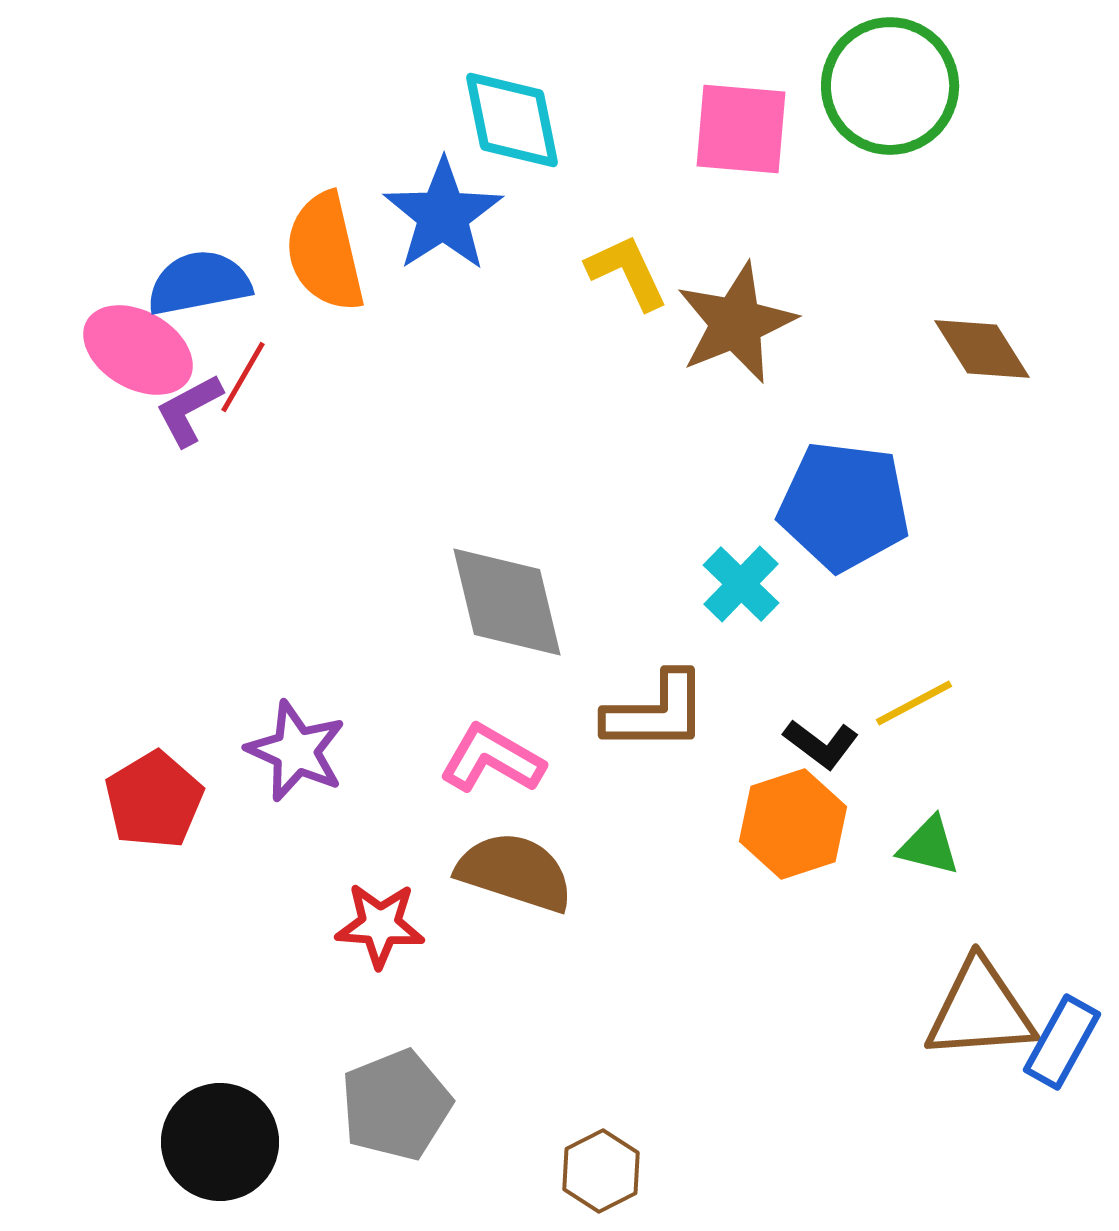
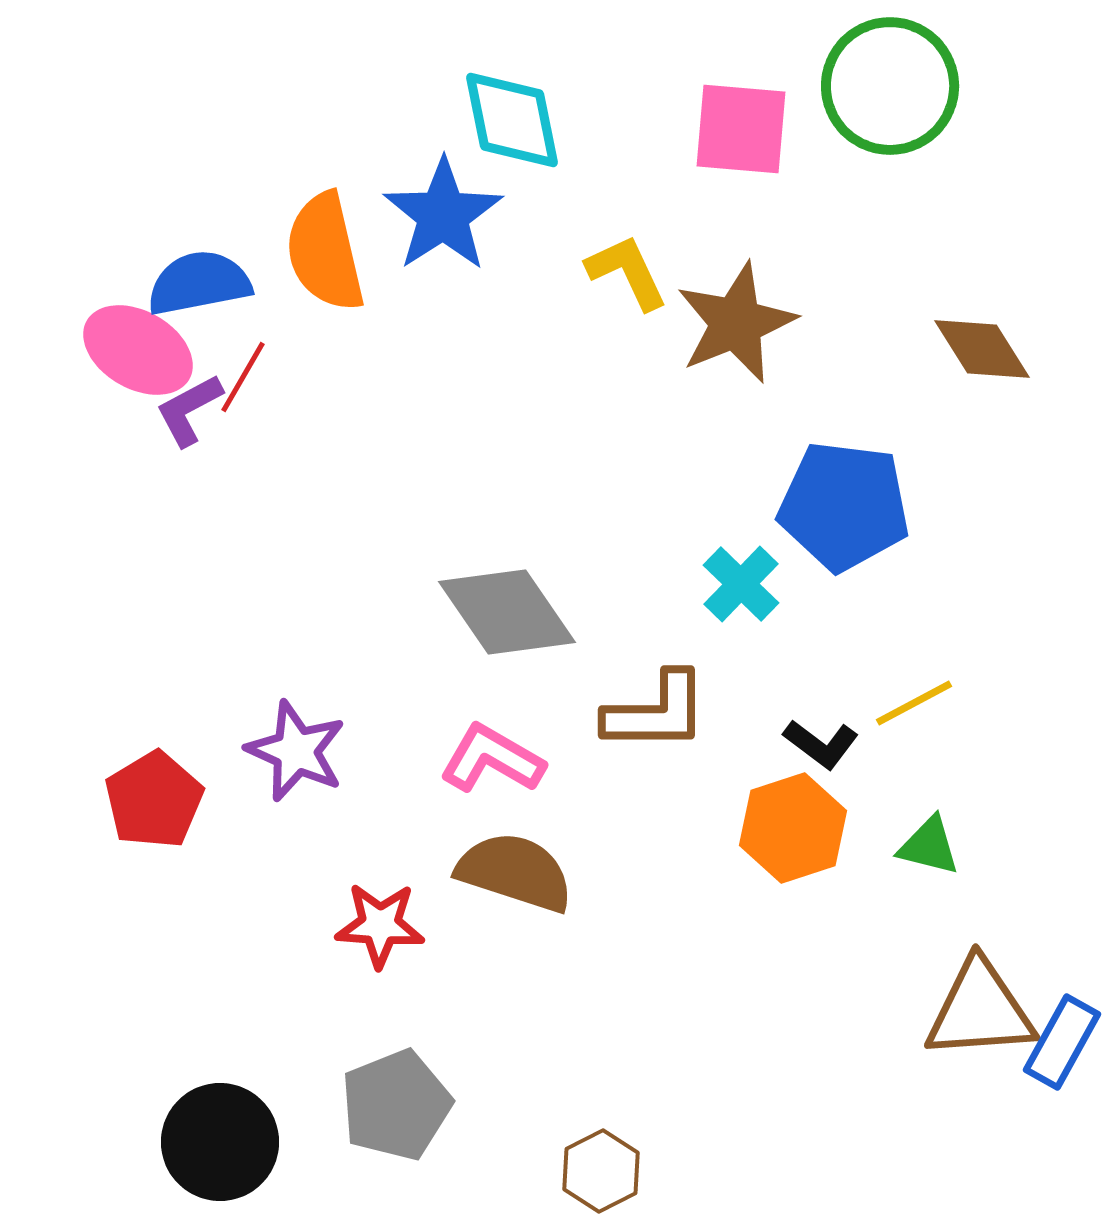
gray diamond: moved 10 px down; rotated 21 degrees counterclockwise
orange hexagon: moved 4 px down
